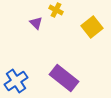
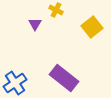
purple triangle: moved 1 px left, 1 px down; rotated 16 degrees clockwise
blue cross: moved 1 px left, 2 px down
